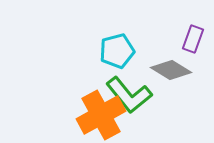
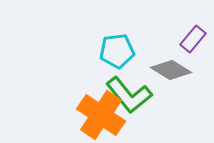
purple rectangle: rotated 20 degrees clockwise
cyan pentagon: rotated 8 degrees clockwise
orange cross: rotated 27 degrees counterclockwise
